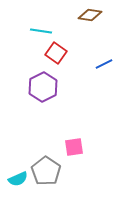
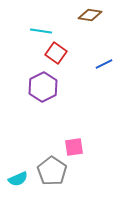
gray pentagon: moved 6 px right
